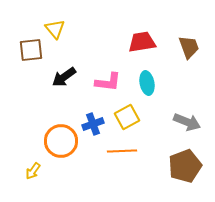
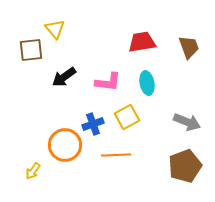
orange circle: moved 4 px right, 4 px down
orange line: moved 6 px left, 4 px down
